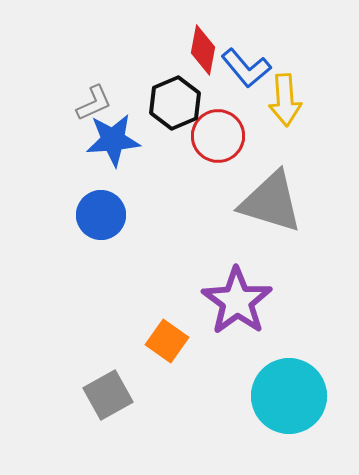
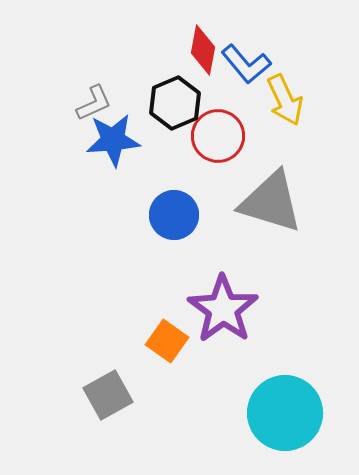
blue L-shape: moved 4 px up
yellow arrow: rotated 21 degrees counterclockwise
blue circle: moved 73 px right
purple star: moved 14 px left, 8 px down
cyan circle: moved 4 px left, 17 px down
